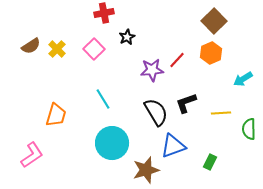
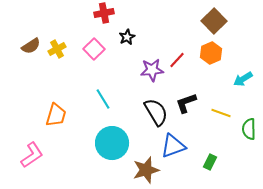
yellow cross: rotated 18 degrees clockwise
yellow line: rotated 24 degrees clockwise
